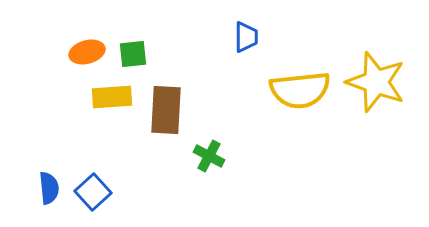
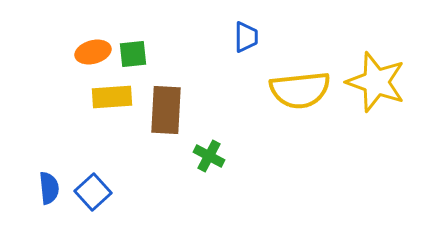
orange ellipse: moved 6 px right
